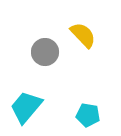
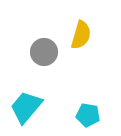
yellow semicircle: moved 2 px left; rotated 60 degrees clockwise
gray circle: moved 1 px left
